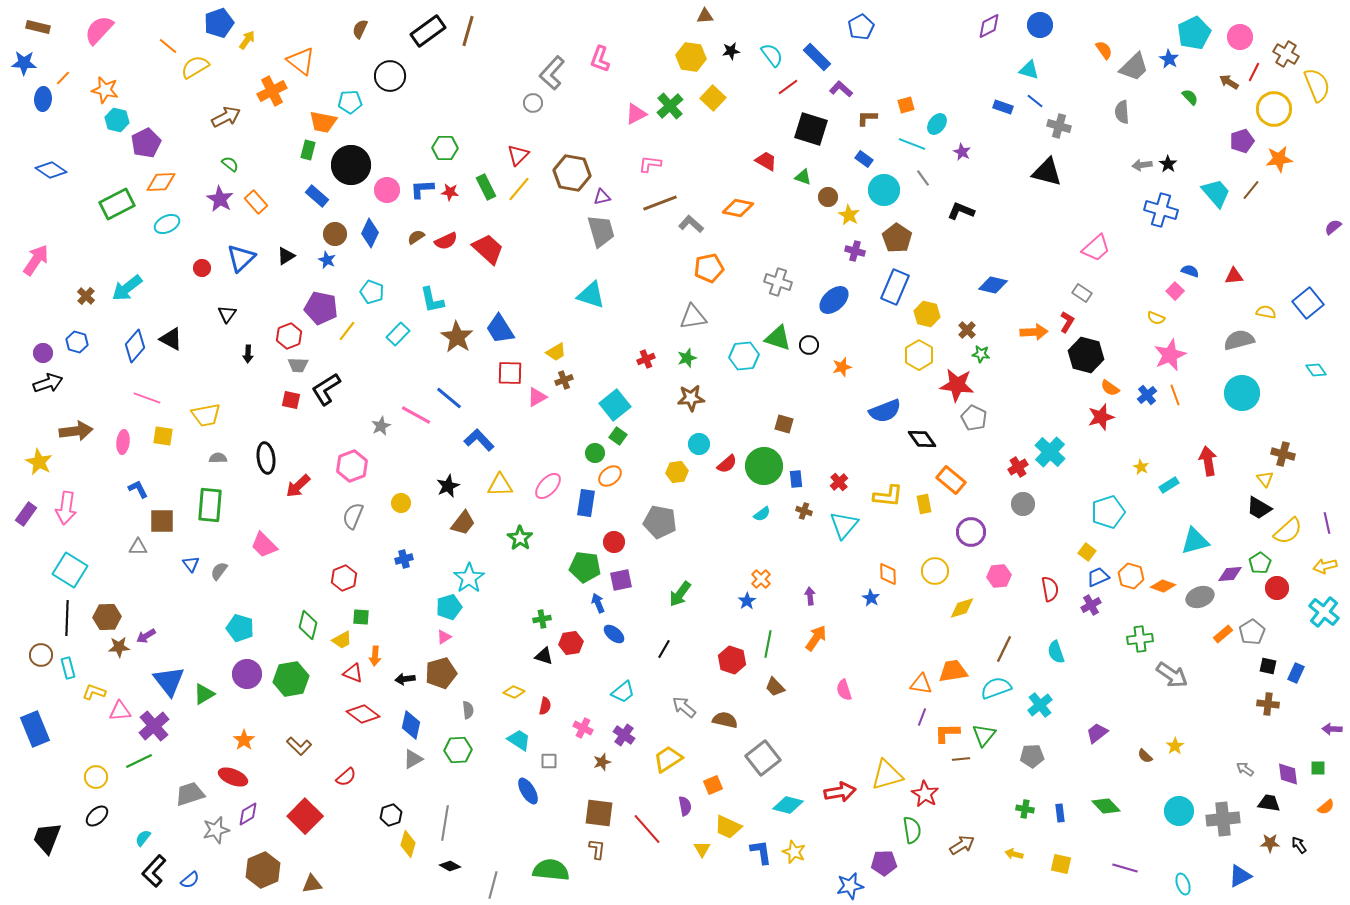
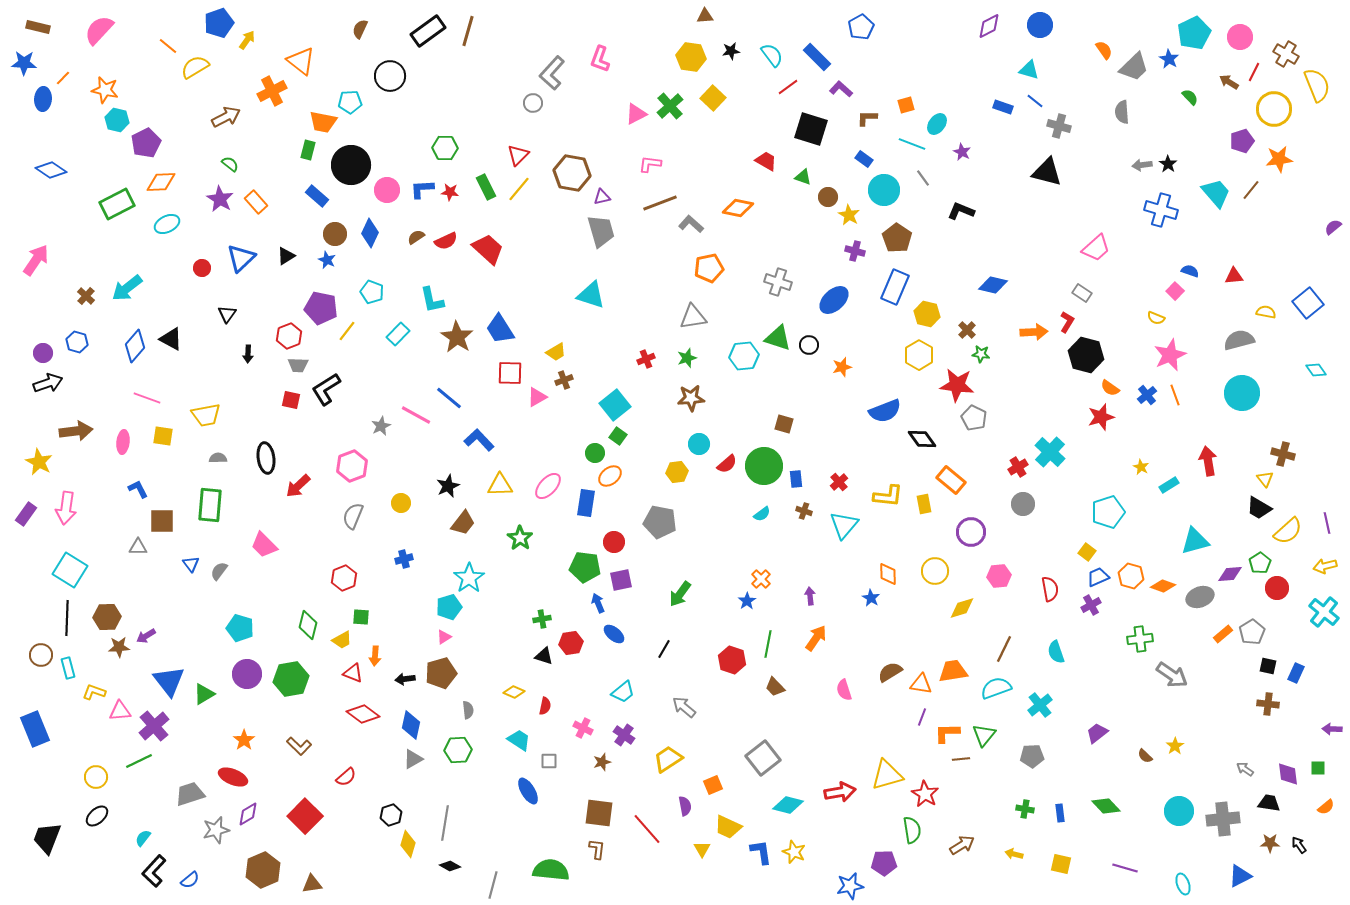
brown semicircle at (725, 720): moved 165 px right, 48 px up; rotated 45 degrees counterclockwise
